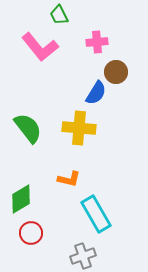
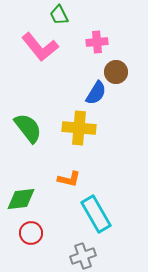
green diamond: rotated 24 degrees clockwise
